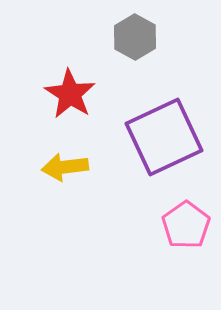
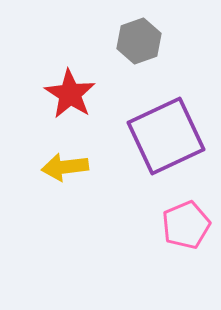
gray hexagon: moved 4 px right, 4 px down; rotated 12 degrees clockwise
purple square: moved 2 px right, 1 px up
pink pentagon: rotated 12 degrees clockwise
